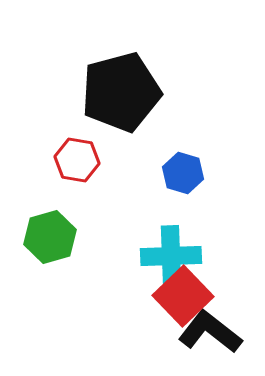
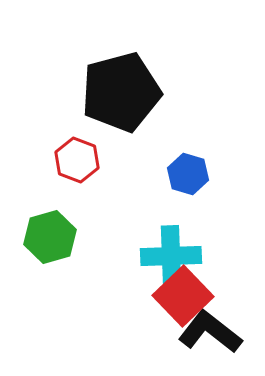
red hexagon: rotated 12 degrees clockwise
blue hexagon: moved 5 px right, 1 px down
